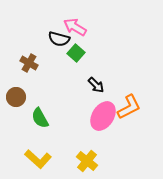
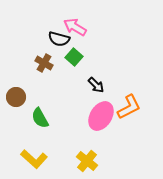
green square: moved 2 px left, 4 px down
brown cross: moved 15 px right
pink ellipse: moved 2 px left
yellow L-shape: moved 4 px left
